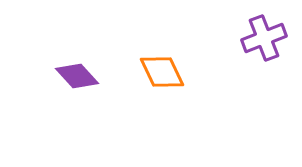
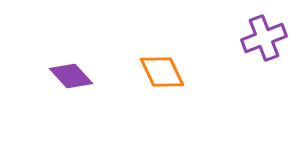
purple diamond: moved 6 px left
